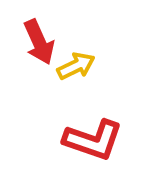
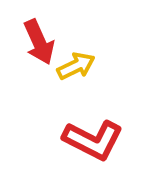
red L-shape: rotated 8 degrees clockwise
